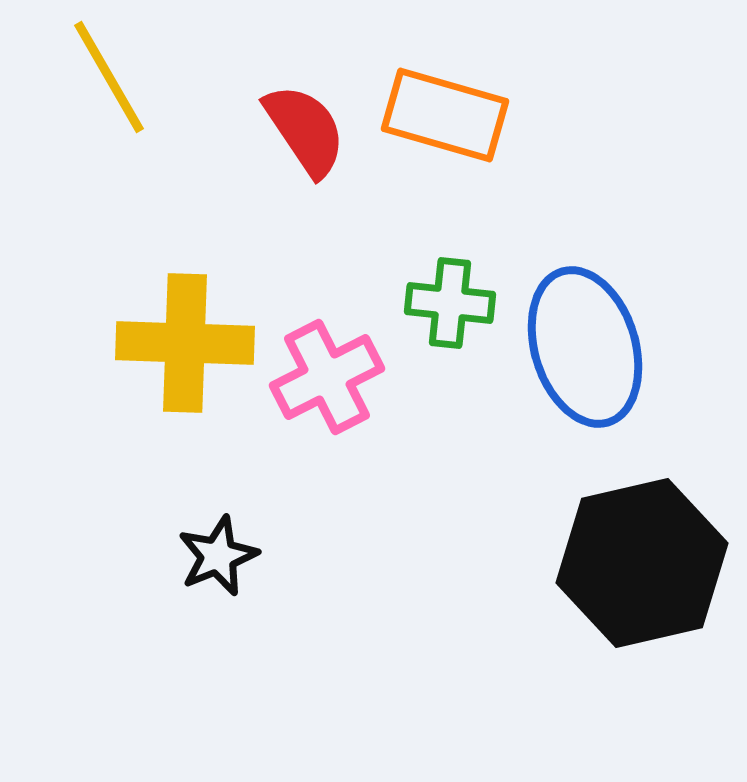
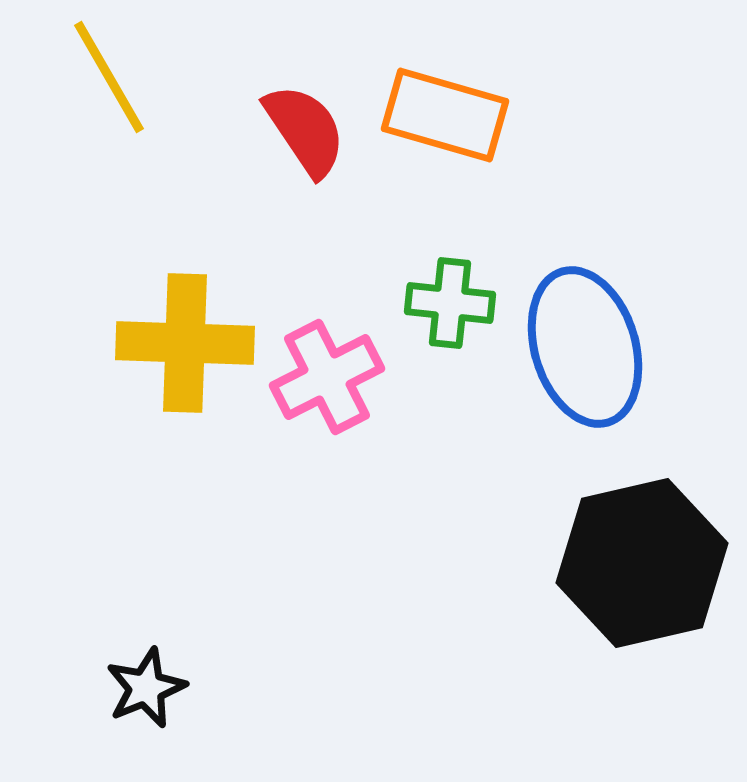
black star: moved 72 px left, 132 px down
